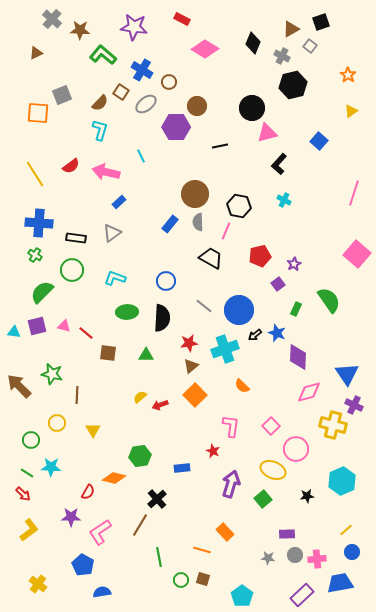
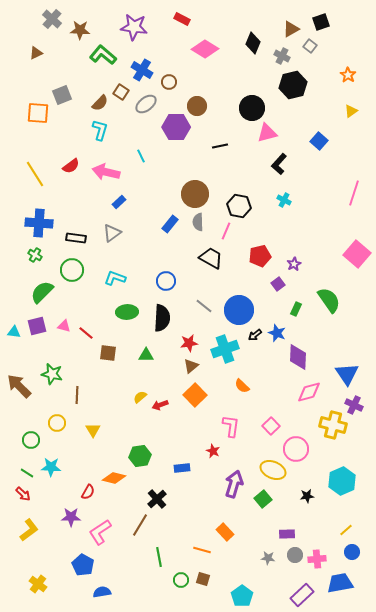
purple arrow at (231, 484): moved 3 px right
